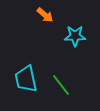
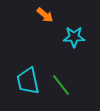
cyan star: moved 1 px left, 1 px down
cyan trapezoid: moved 2 px right, 2 px down
